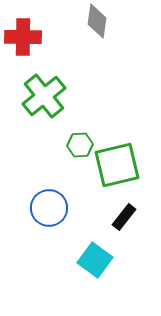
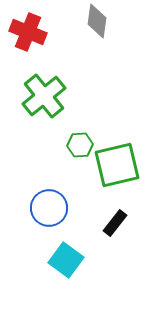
red cross: moved 5 px right, 5 px up; rotated 21 degrees clockwise
black rectangle: moved 9 px left, 6 px down
cyan square: moved 29 px left
